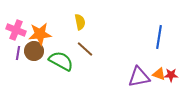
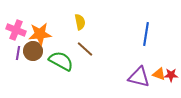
blue line: moved 13 px left, 3 px up
brown circle: moved 1 px left
purple triangle: rotated 25 degrees clockwise
